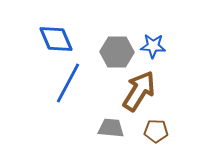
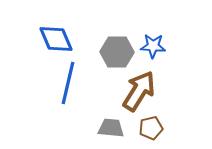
blue line: rotated 15 degrees counterclockwise
brown pentagon: moved 5 px left, 3 px up; rotated 15 degrees counterclockwise
